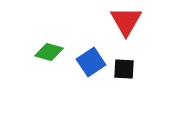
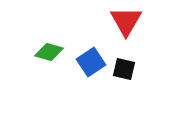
black square: rotated 10 degrees clockwise
